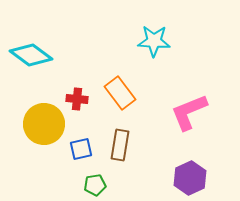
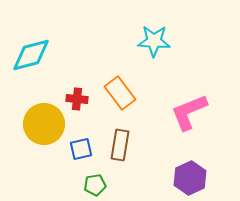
cyan diamond: rotated 51 degrees counterclockwise
